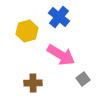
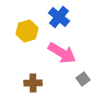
pink arrow: moved 1 px right, 2 px up
